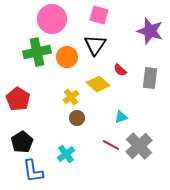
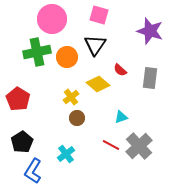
blue L-shape: rotated 40 degrees clockwise
